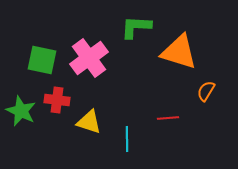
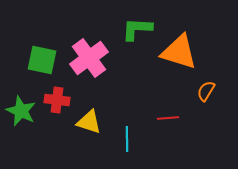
green L-shape: moved 1 px right, 2 px down
